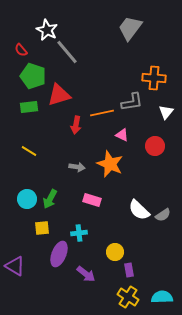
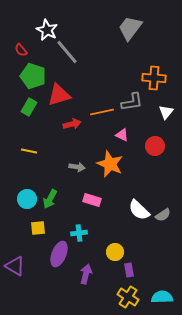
green rectangle: rotated 54 degrees counterclockwise
orange line: moved 1 px up
red arrow: moved 4 px left, 1 px up; rotated 114 degrees counterclockwise
yellow line: rotated 21 degrees counterclockwise
yellow square: moved 4 px left
purple arrow: rotated 114 degrees counterclockwise
